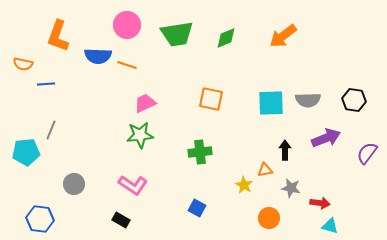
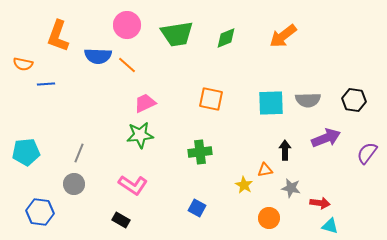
orange line: rotated 24 degrees clockwise
gray line: moved 28 px right, 23 px down
blue hexagon: moved 7 px up
